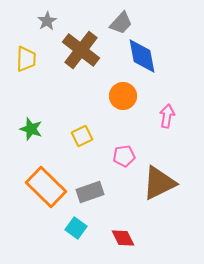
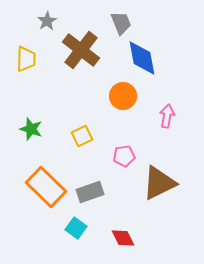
gray trapezoid: rotated 65 degrees counterclockwise
blue diamond: moved 2 px down
